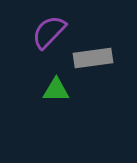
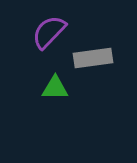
green triangle: moved 1 px left, 2 px up
